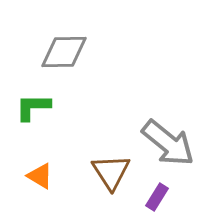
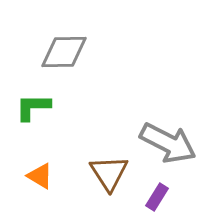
gray arrow: rotated 12 degrees counterclockwise
brown triangle: moved 2 px left, 1 px down
